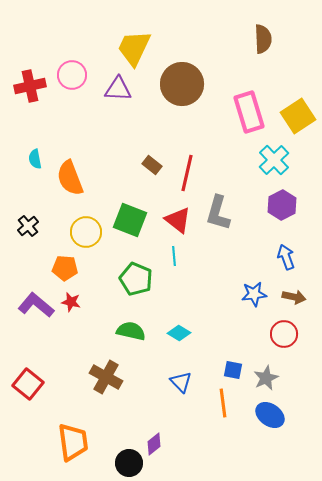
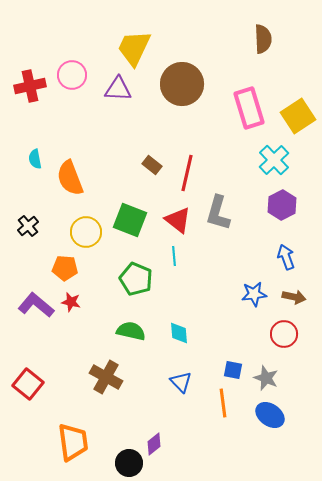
pink rectangle: moved 4 px up
cyan diamond: rotated 55 degrees clockwise
gray star: rotated 25 degrees counterclockwise
